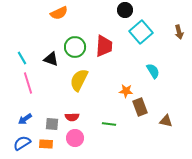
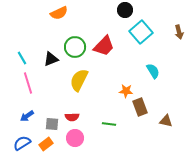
red trapezoid: rotated 40 degrees clockwise
black triangle: rotated 42 degrees counterclockwise
blue arrow: moved 2 px right, 3 px up
orange rectangle: rotated 40 degrees counterclockwise
